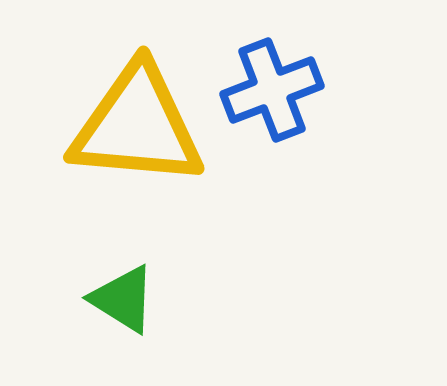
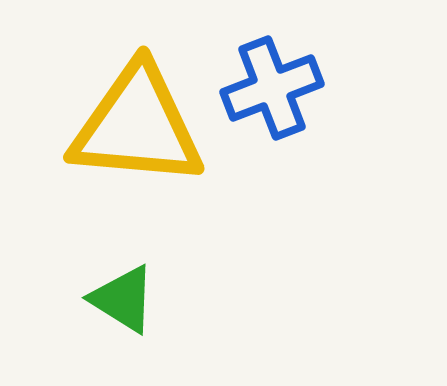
blue cross: moved 2 px up
